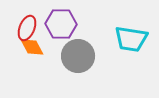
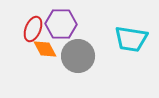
red ellipse: moved 6 px right, 1 px down
orange diamond: moved 13 px right, 2 px down
